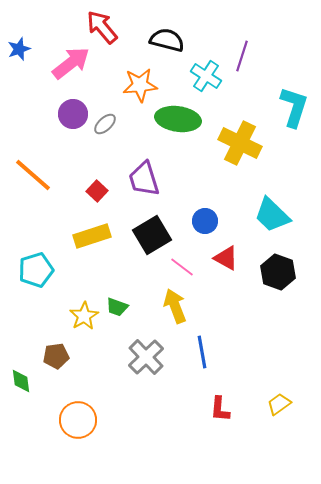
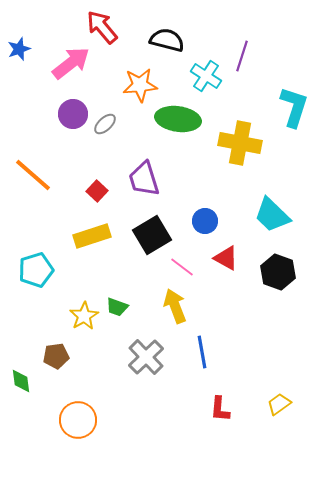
yellow cross: rotated 15 degrees counterclockwise
